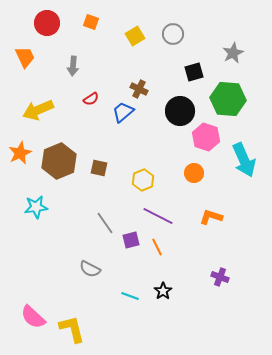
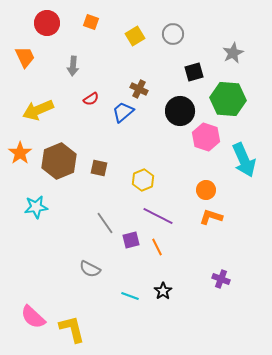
orange star: rotated 10 degrees counterclockwise
orange circle: moved 12 px right, 17 px down
purple cross: moved 1 px right, 2 px down
